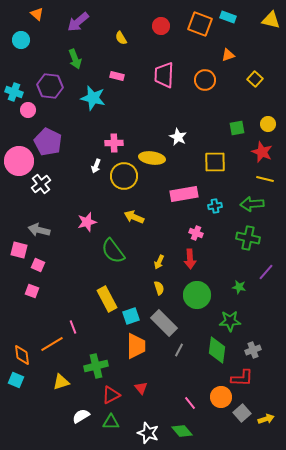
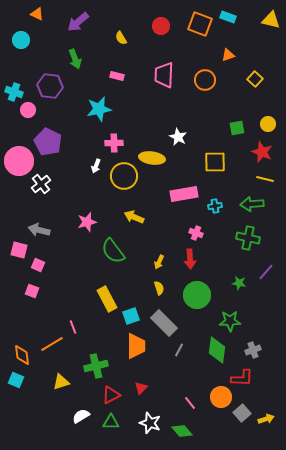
orange triangle at (37, 14): rotated 16 degrees counterclockwise
cyan star at (93, 98): moved 6 px right, 11 px down; rotated 25 degrees counterclockwise
green star at (239, 287): moved 4 px up
red triangle at (141, 388): rotated 24 degrees clockwise
white star at (148, 433): moved 2 px right, 10 px up
